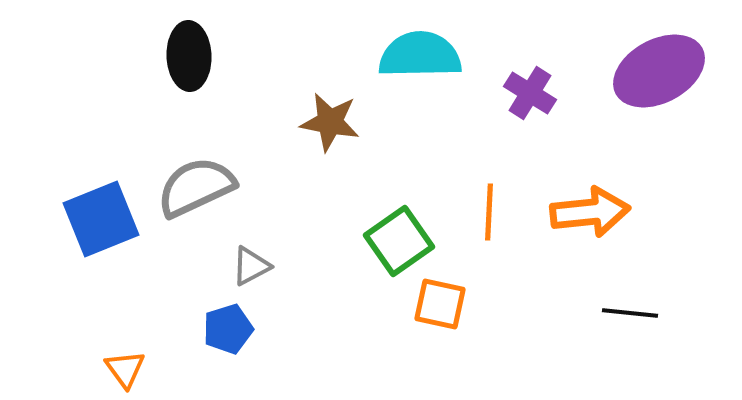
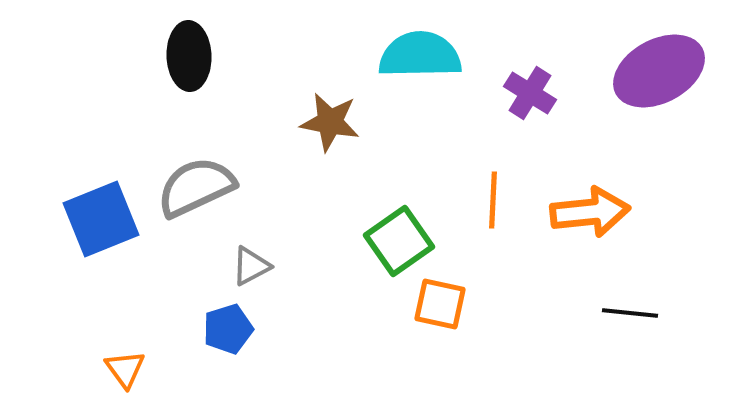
orange line: moved 4 px right, 12 px up
